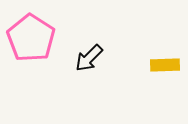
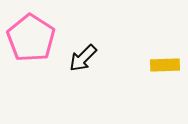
black arrow: moved 6 px left
